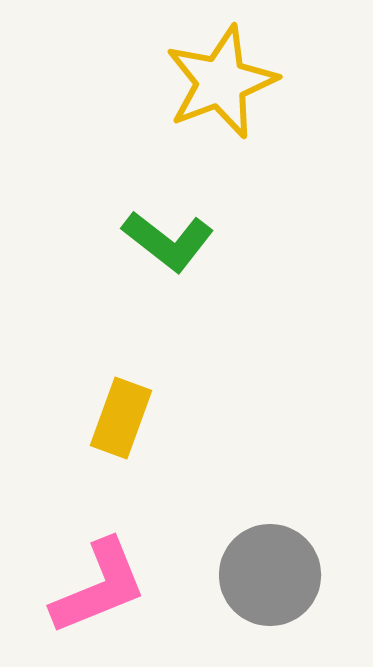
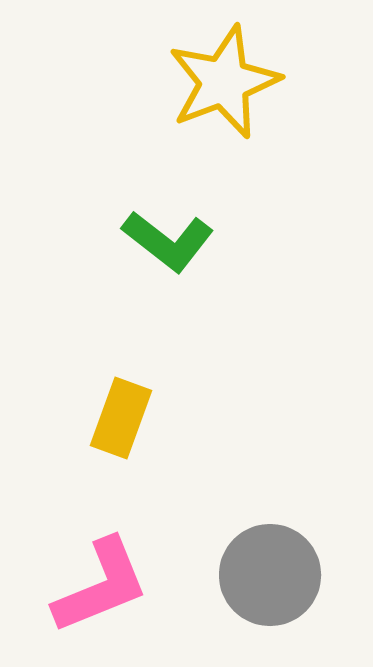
yellow star: moved 3 px right
pink L-shape: moved 2 px right, 1 px up
